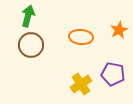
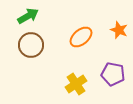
green arrow: rotated 45 degrees clockwise
orange star: rotated 24 degrees counterclockwise
orange ellipse: rotated 45 degrees counterclockwise
yellow cross: moved 5 px left
